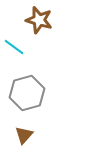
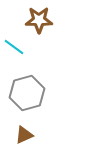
brown star: rotated 16 degrees counterclockwise
brown triangle: rotated 24 degrees clockwise
